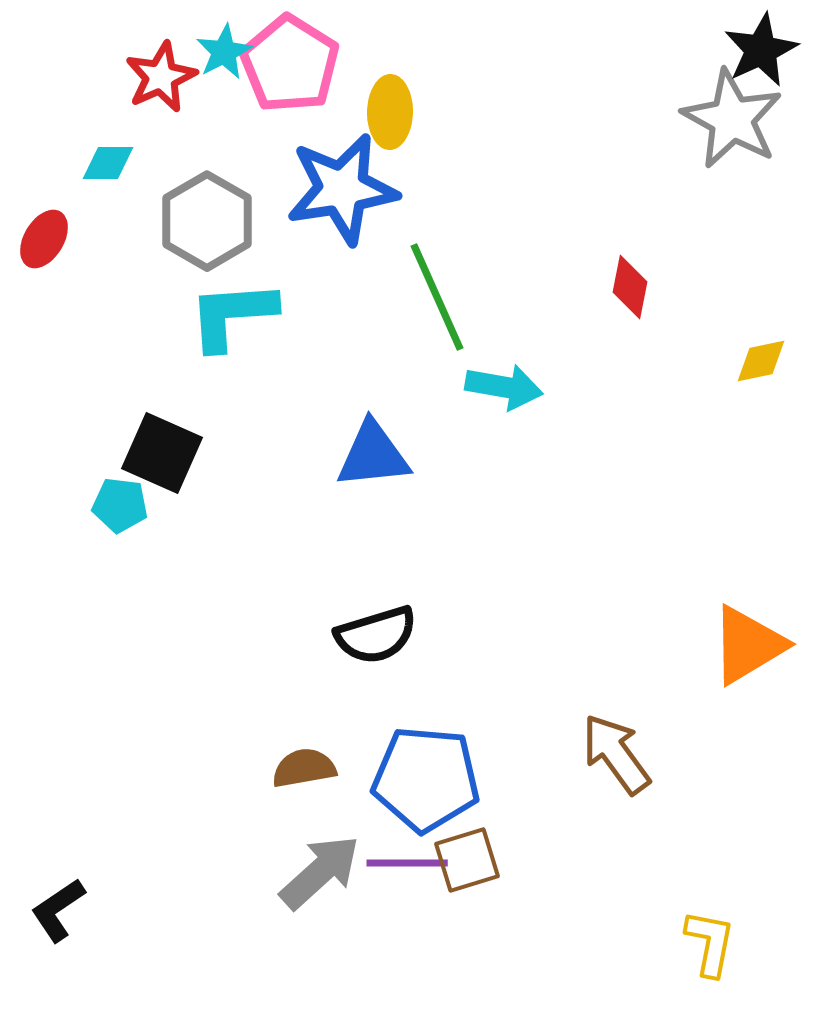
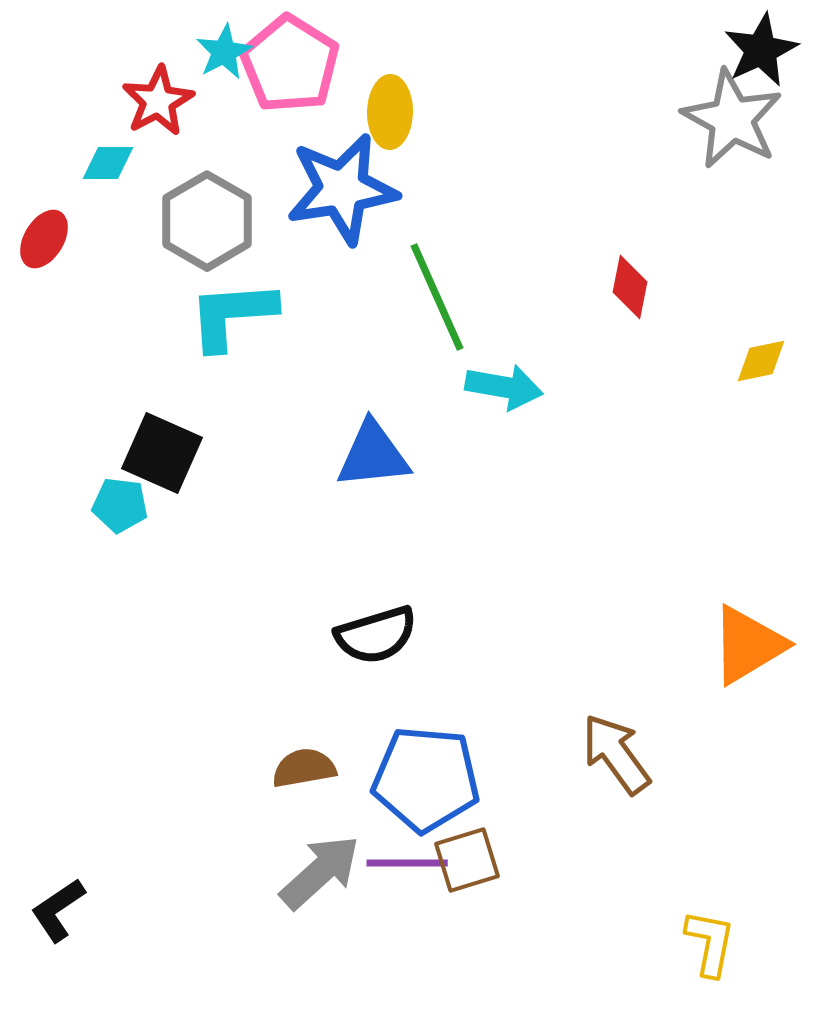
red star: moved 3 px left, 24 px down; rotated 4 degrees counterclockwise
